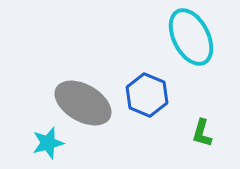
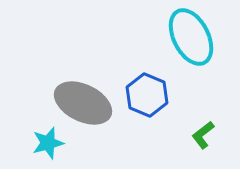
gray ellipse: rotated 4 degrees counterclockwise
green L-shape: moved 1 px right, 2 px down; rotated 36 degrees clockwise
